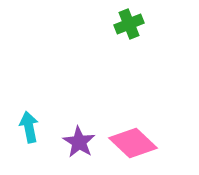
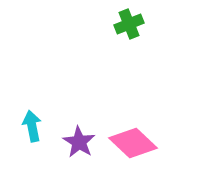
cyan arrow: moved 3 px right, 1 px up
